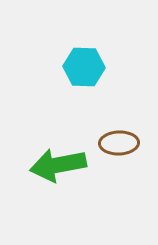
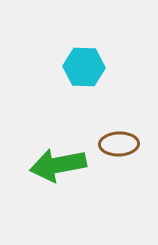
brown ellipse: moved 1 px down
